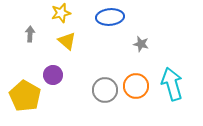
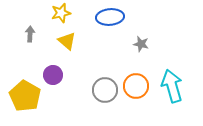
cyan arrow: moved 2 px down
